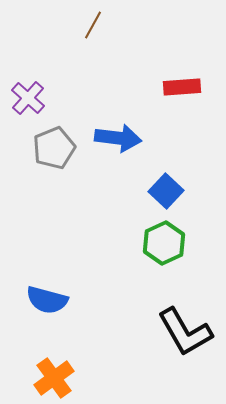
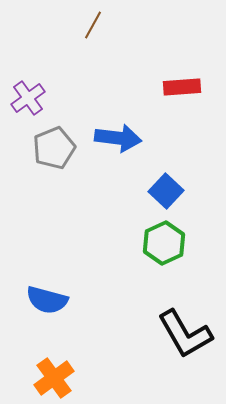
purple cross: rotated 12 degrees clockwise
black L-shape: moved 2 px down
